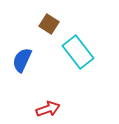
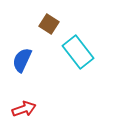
red arrow: moved 24 px left
